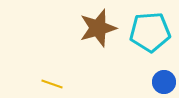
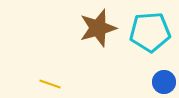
yellow line: moved 2 px left
